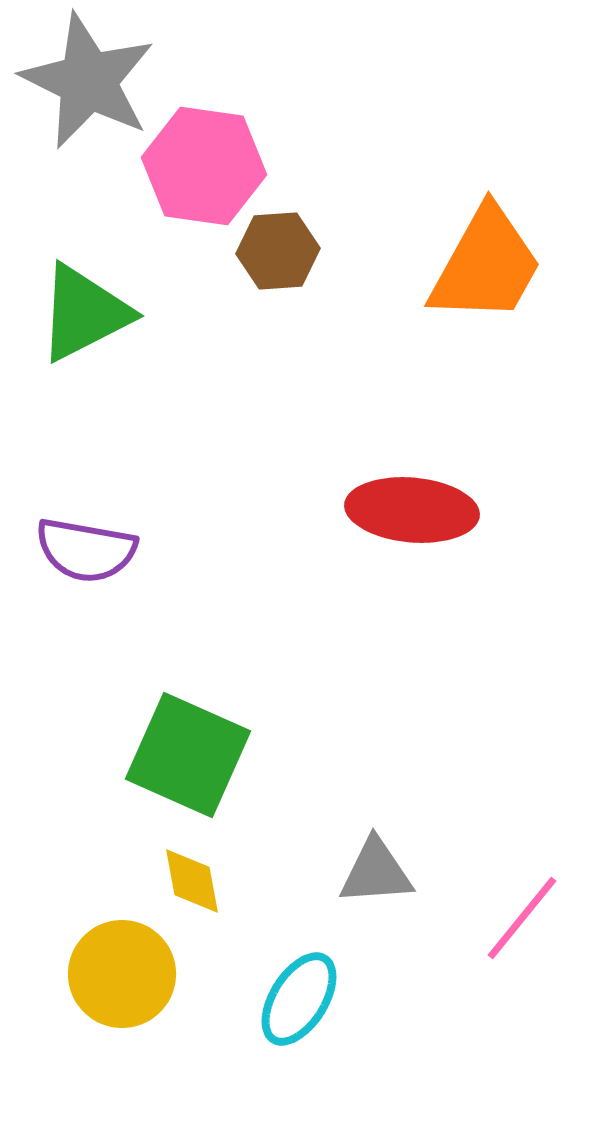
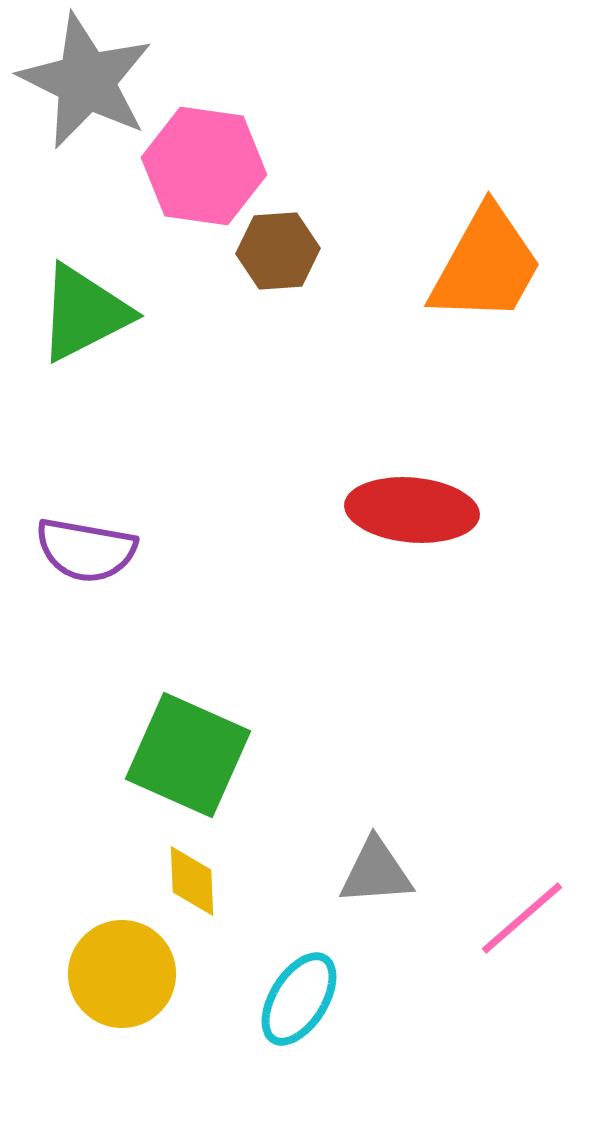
gray star: moved 2 px left
yellow diamond: rotated 8 degrees clockwise
pink line: rotated 10 degrees clockwise
